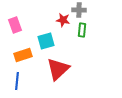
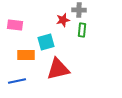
red star: rotated 24 degrees counterclockwise
pink rectangle: rotated 63 degrees counterclockwise
cyan square: moved 1 px down
orange rectangle: moved 3 px right; rotated 18 degrees clockwise
red triangle: rotated 30 degrees clockwise
blue line: rotated 72 degrees clockwise
